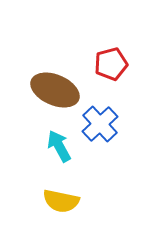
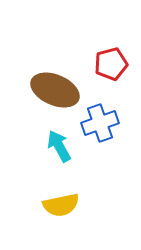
blue cross: moved 1 px up; rotated 24 degrees clockwise
yellow semicircle: moved 4 px down; rotated 24 degrees counterclockwise
